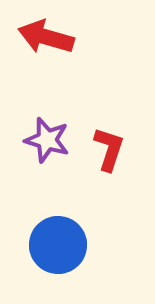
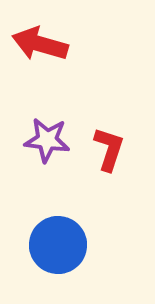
red arrow: moved 6 px left, 7 px down
purple star: rotated 9 degrees counterclockwise
